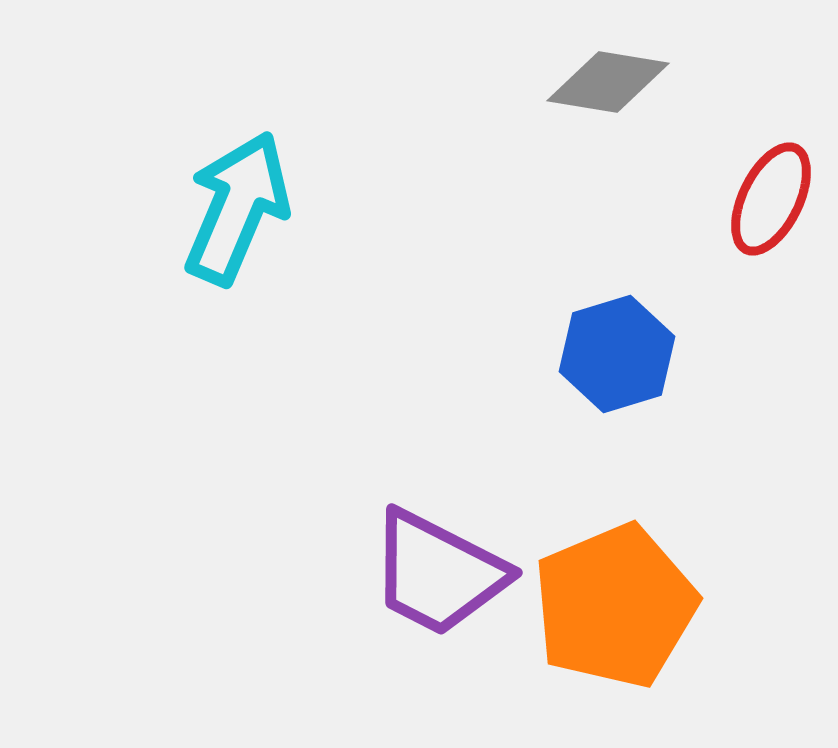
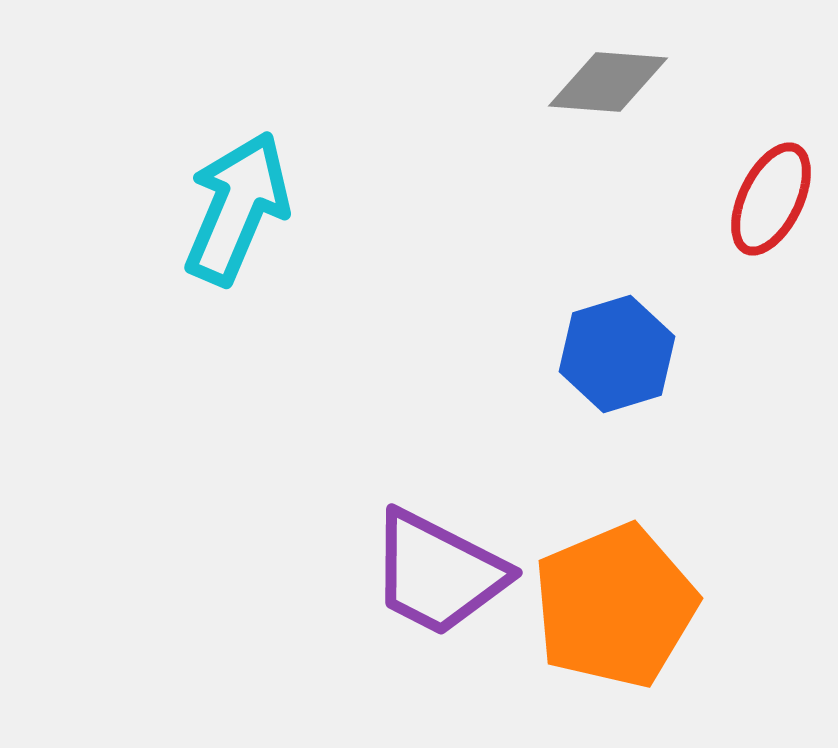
gray diamond: rotated 5 degrees counterclockwise
